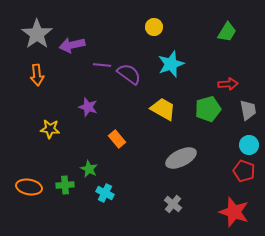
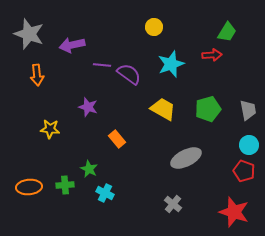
gray star: moved 8 px left; rotated 16 degrees counterclockwise
red arrow: moved 16 px left, 29 px up
gray ellipse: moved 5 px right
orange ellipse: rotated 15 degrees counterclockwise
